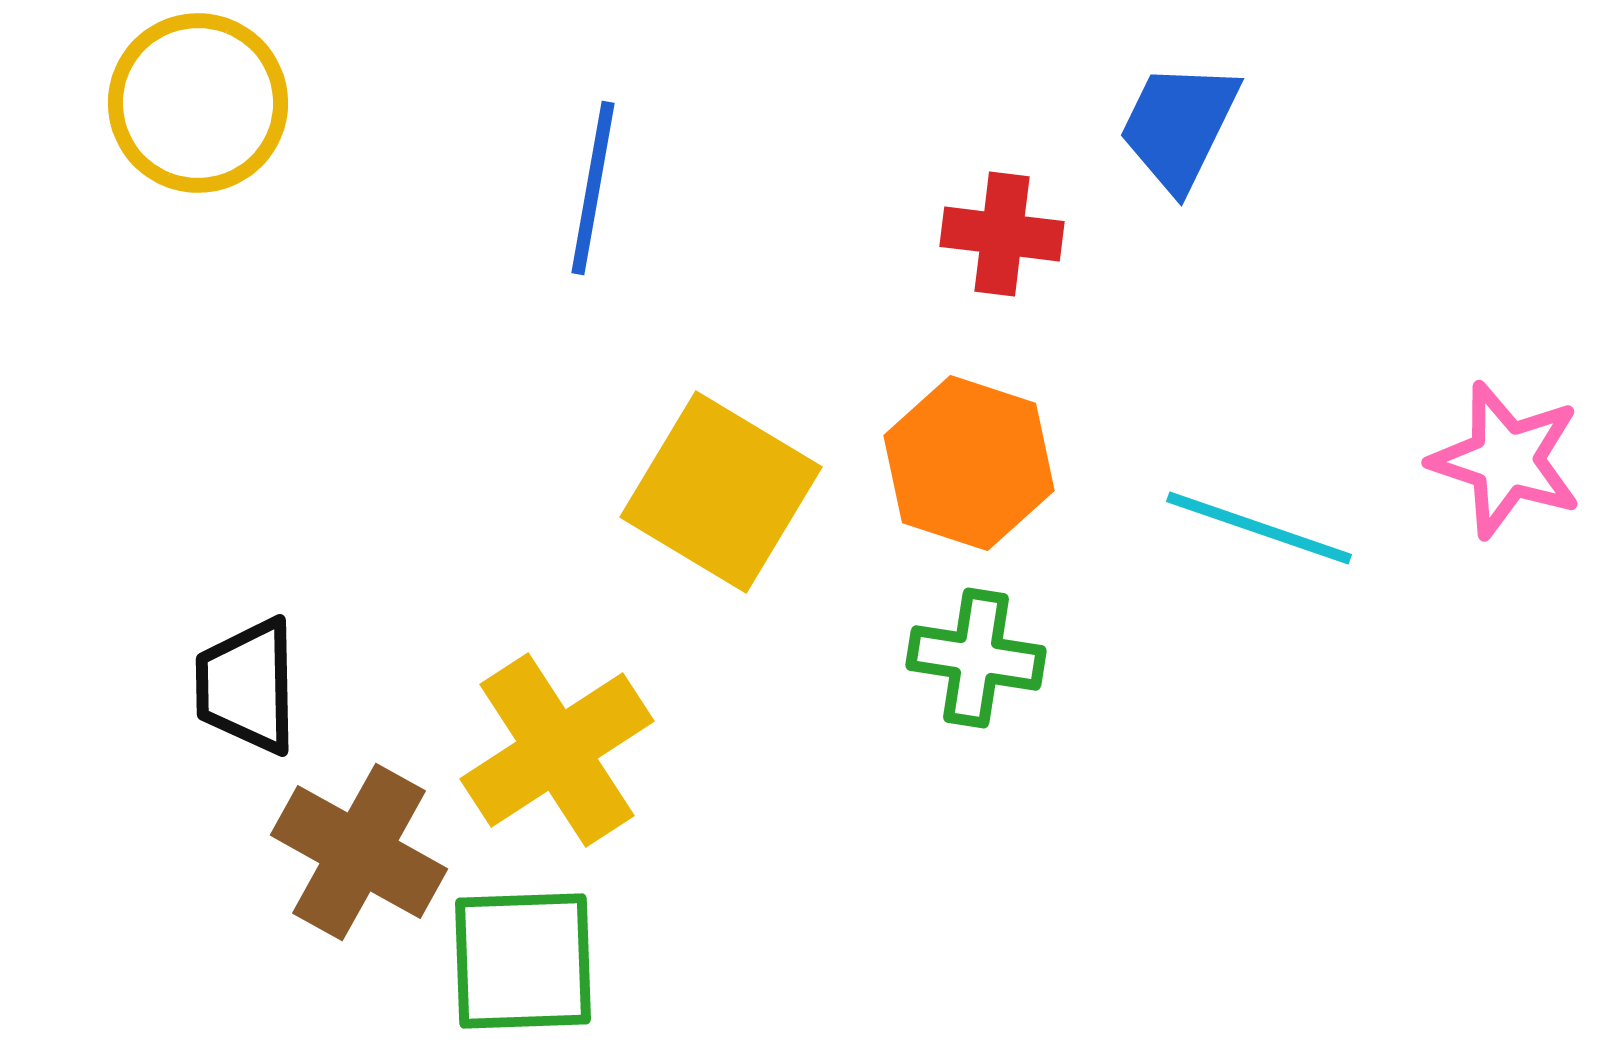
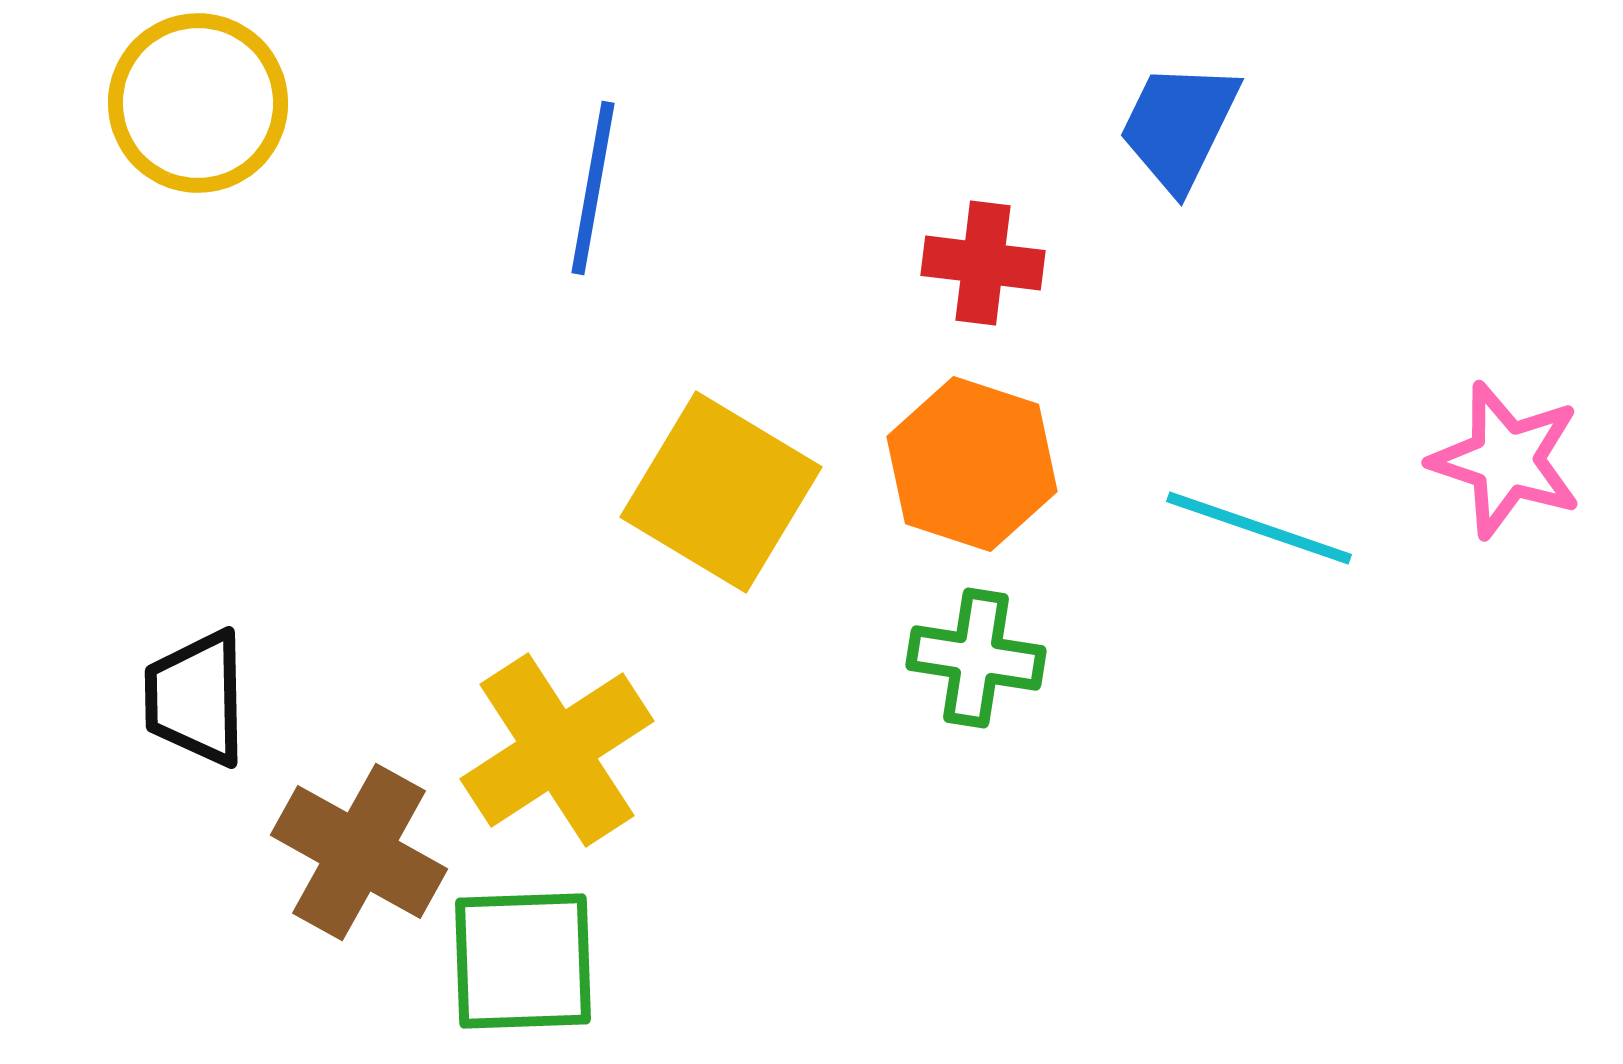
red cross: moved 19 px left, 29 px down
orange hexagon: moved 3 px right, 1 px down
black trapezoid: moved 51 px left, 12 px down
